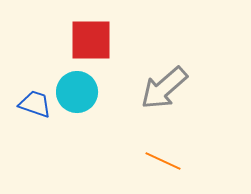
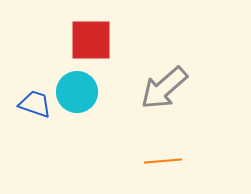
orange line: rotated 30 degrees counterclockwise
